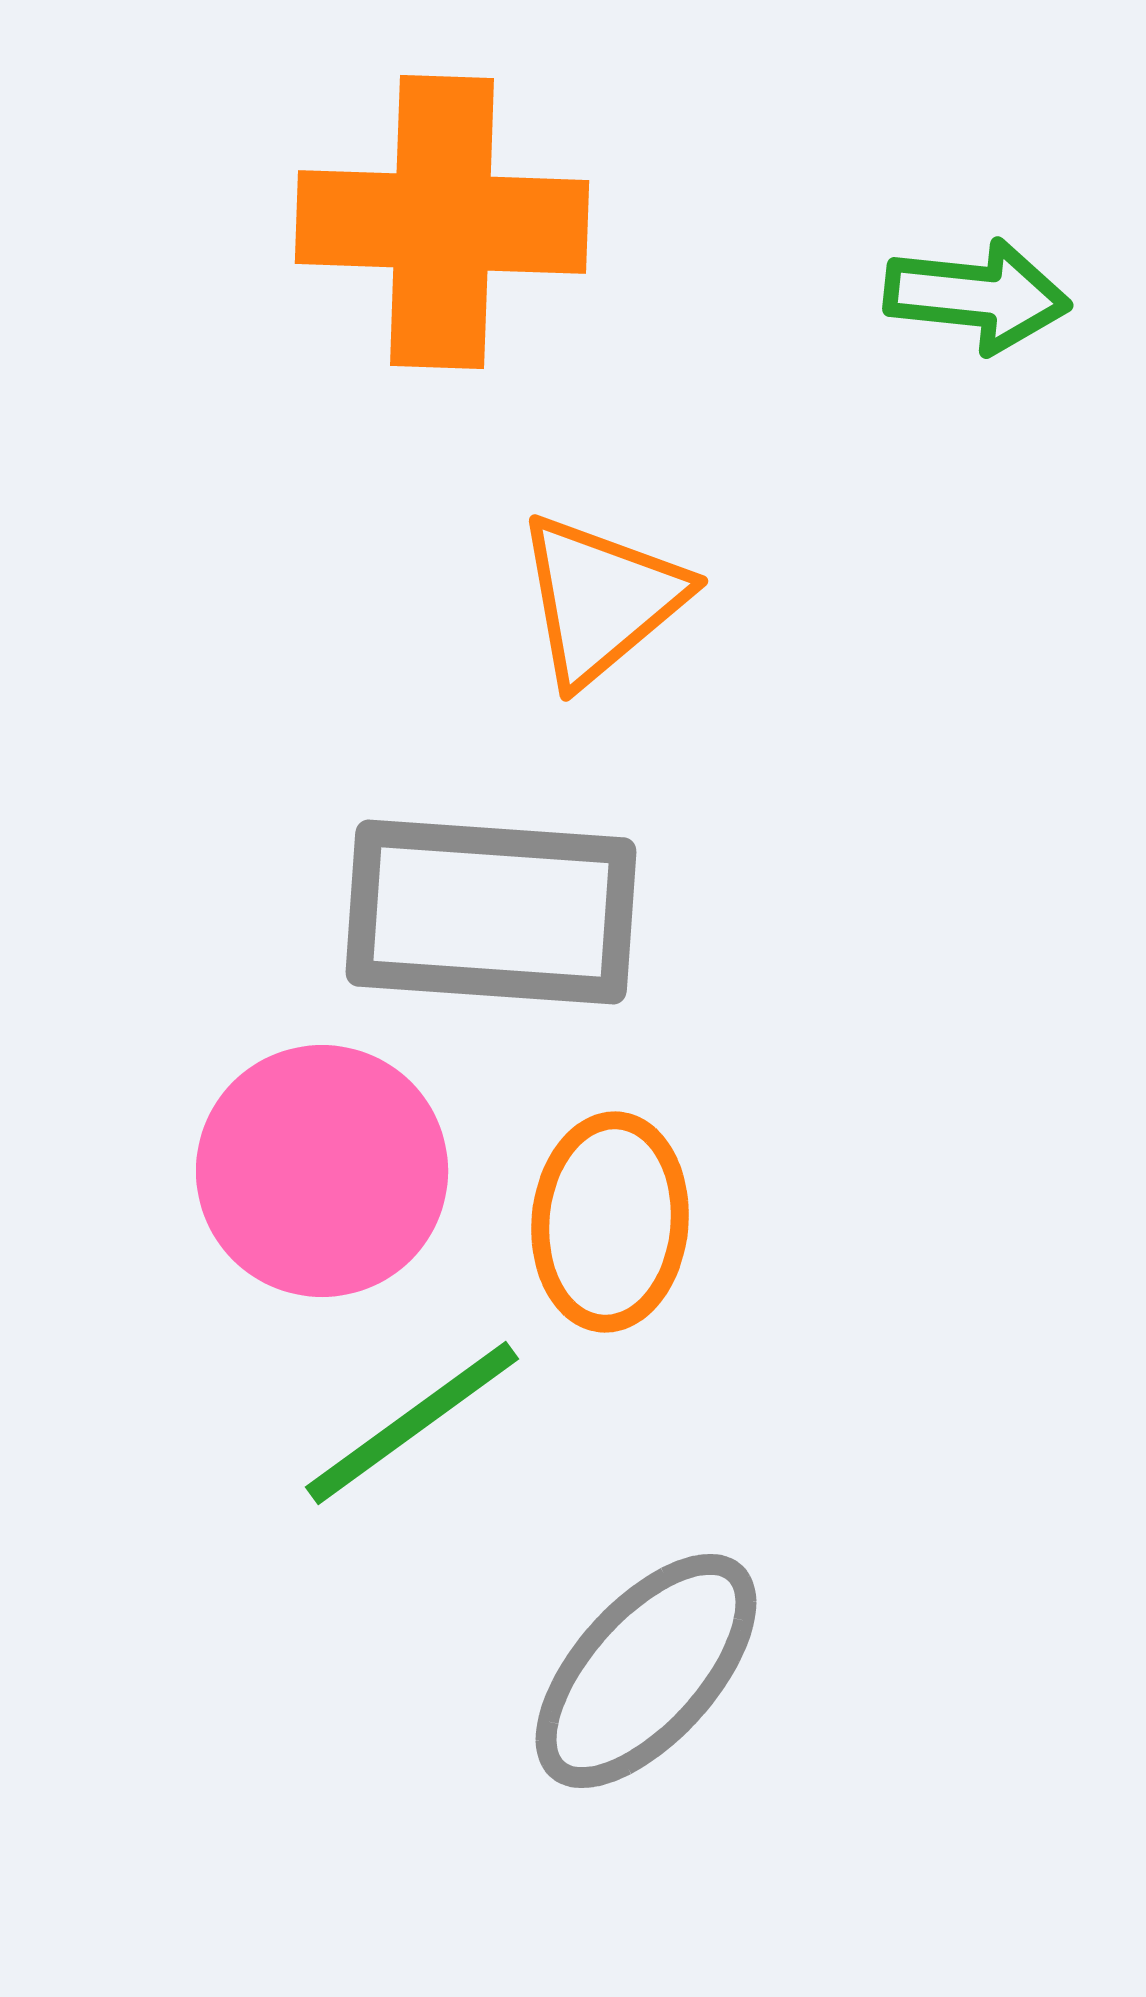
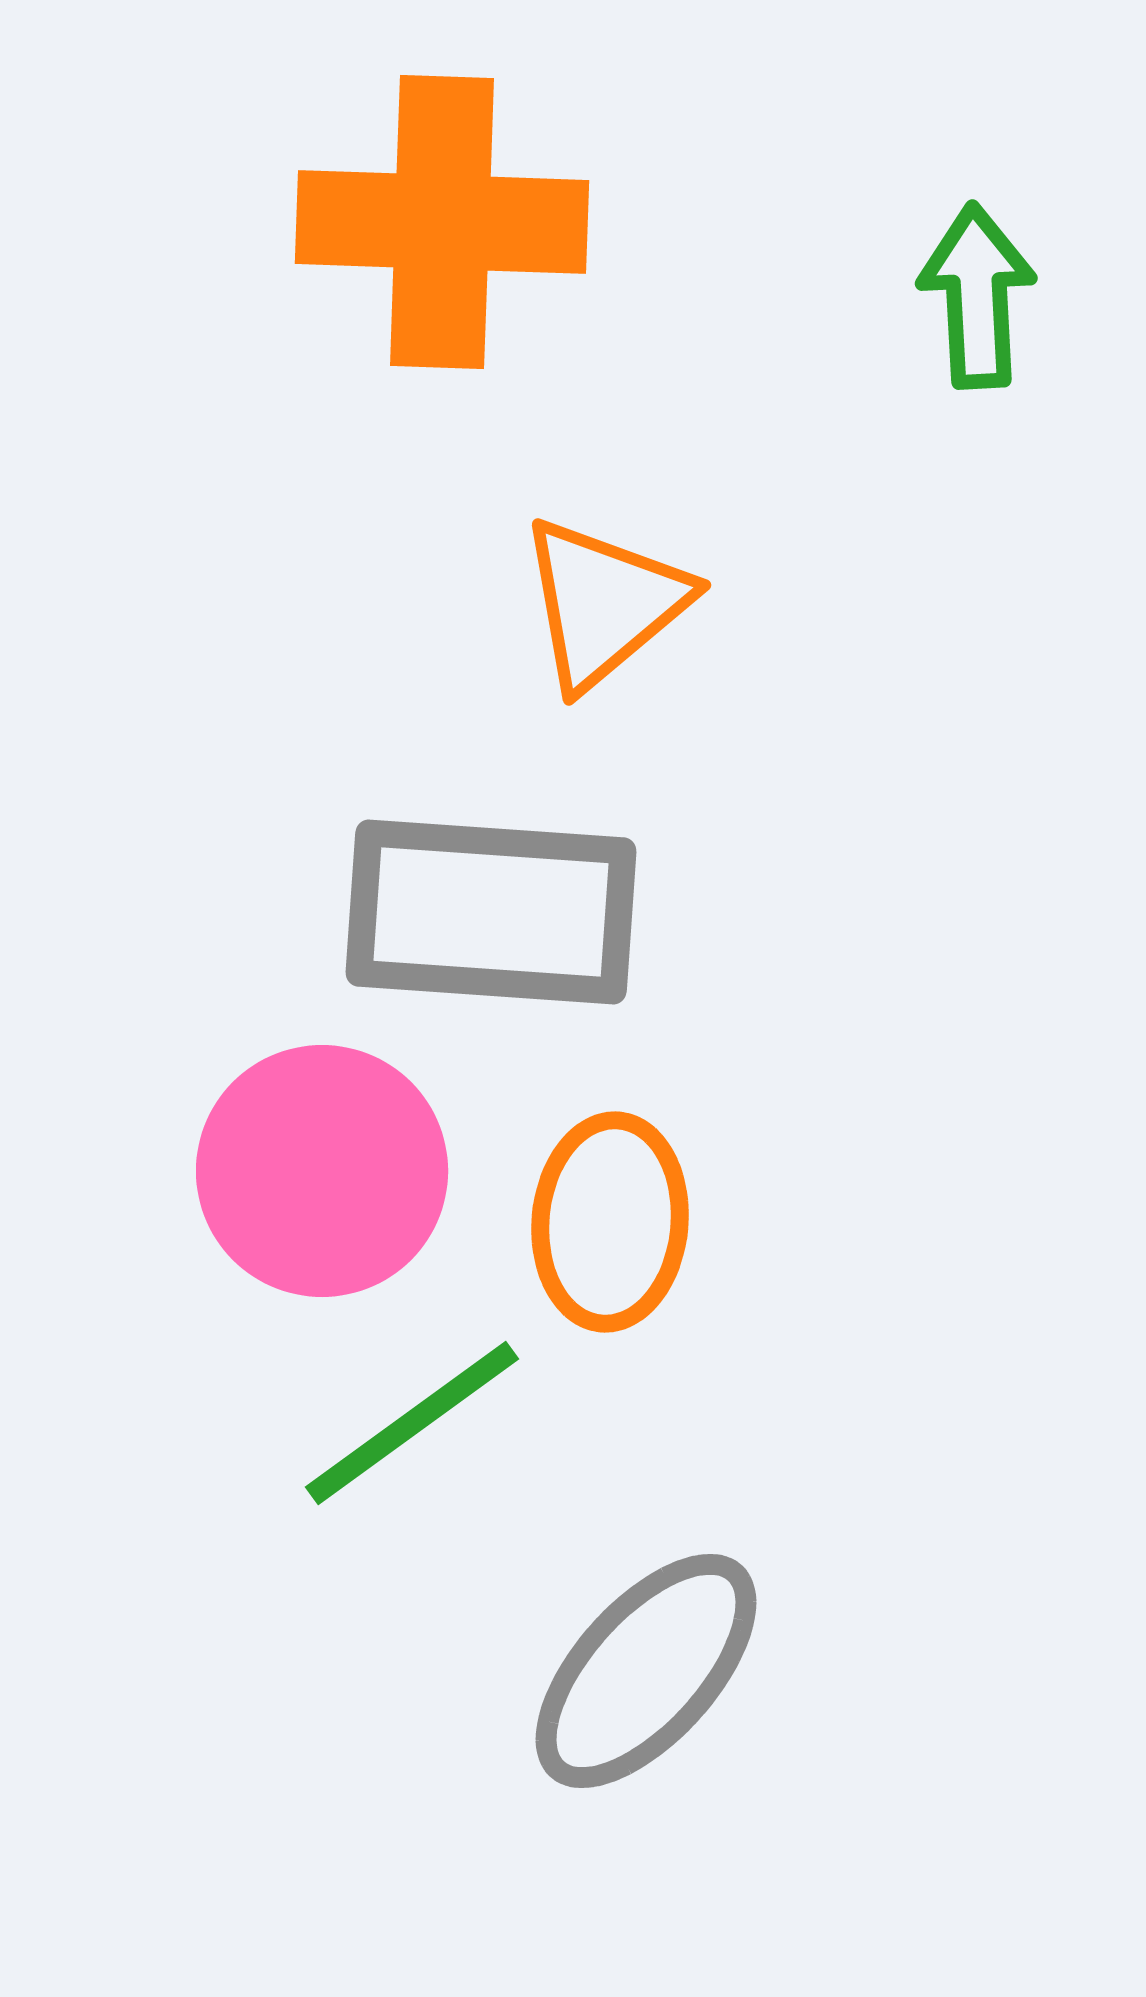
green arrow: rotated 99 degrees counterclockwise
orange triangle: moved 3 px right, 4 px down
